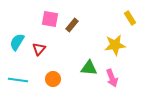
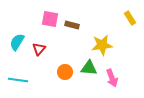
brown rectangle: rotated 64 degrees clockwise
yellow star: moved 13 px left
orange circle: moved 12 px right, 7 px up
